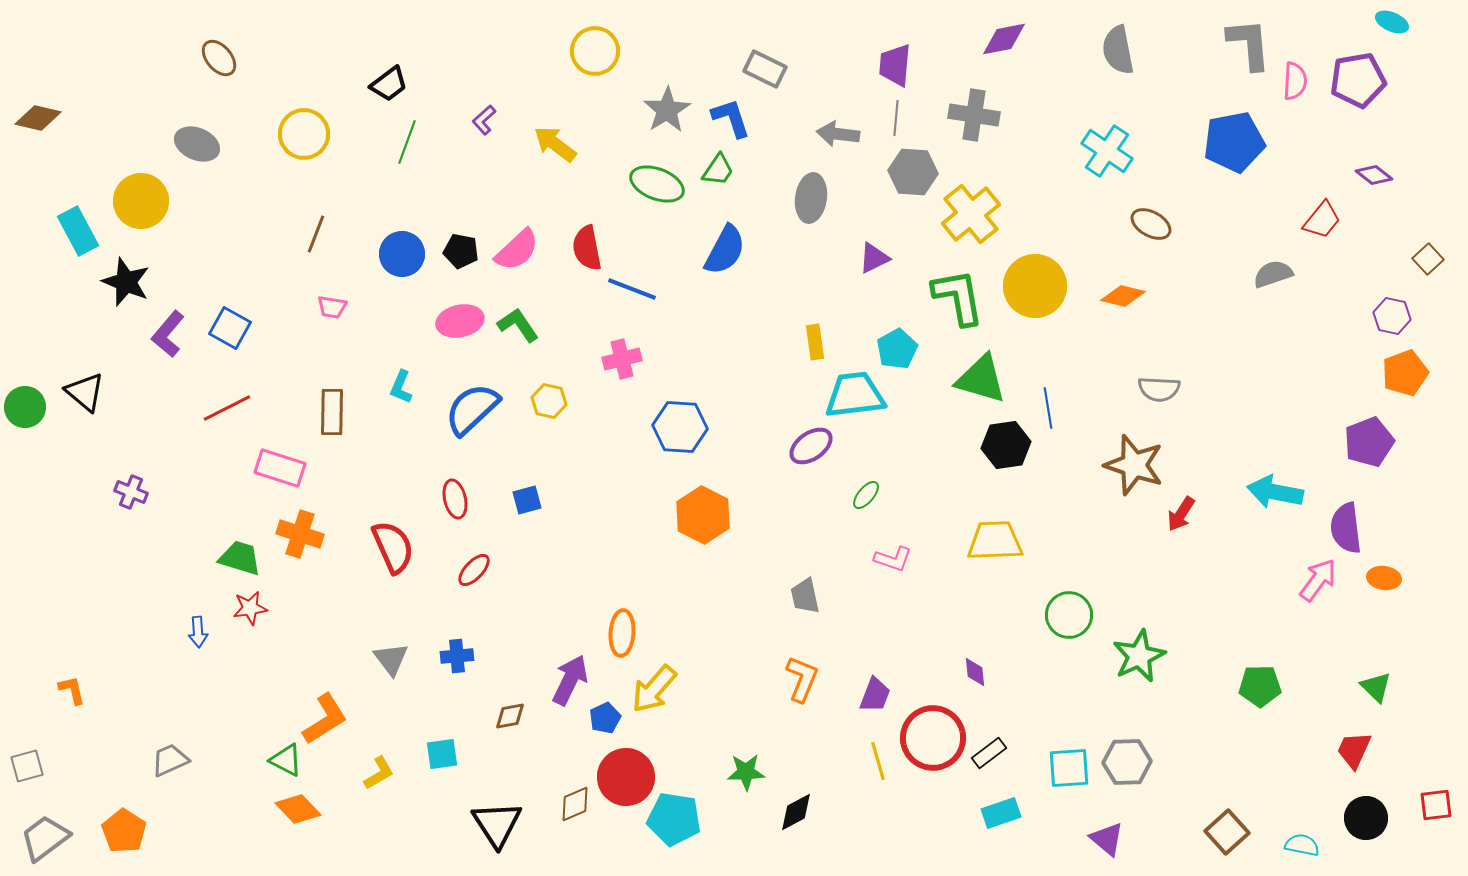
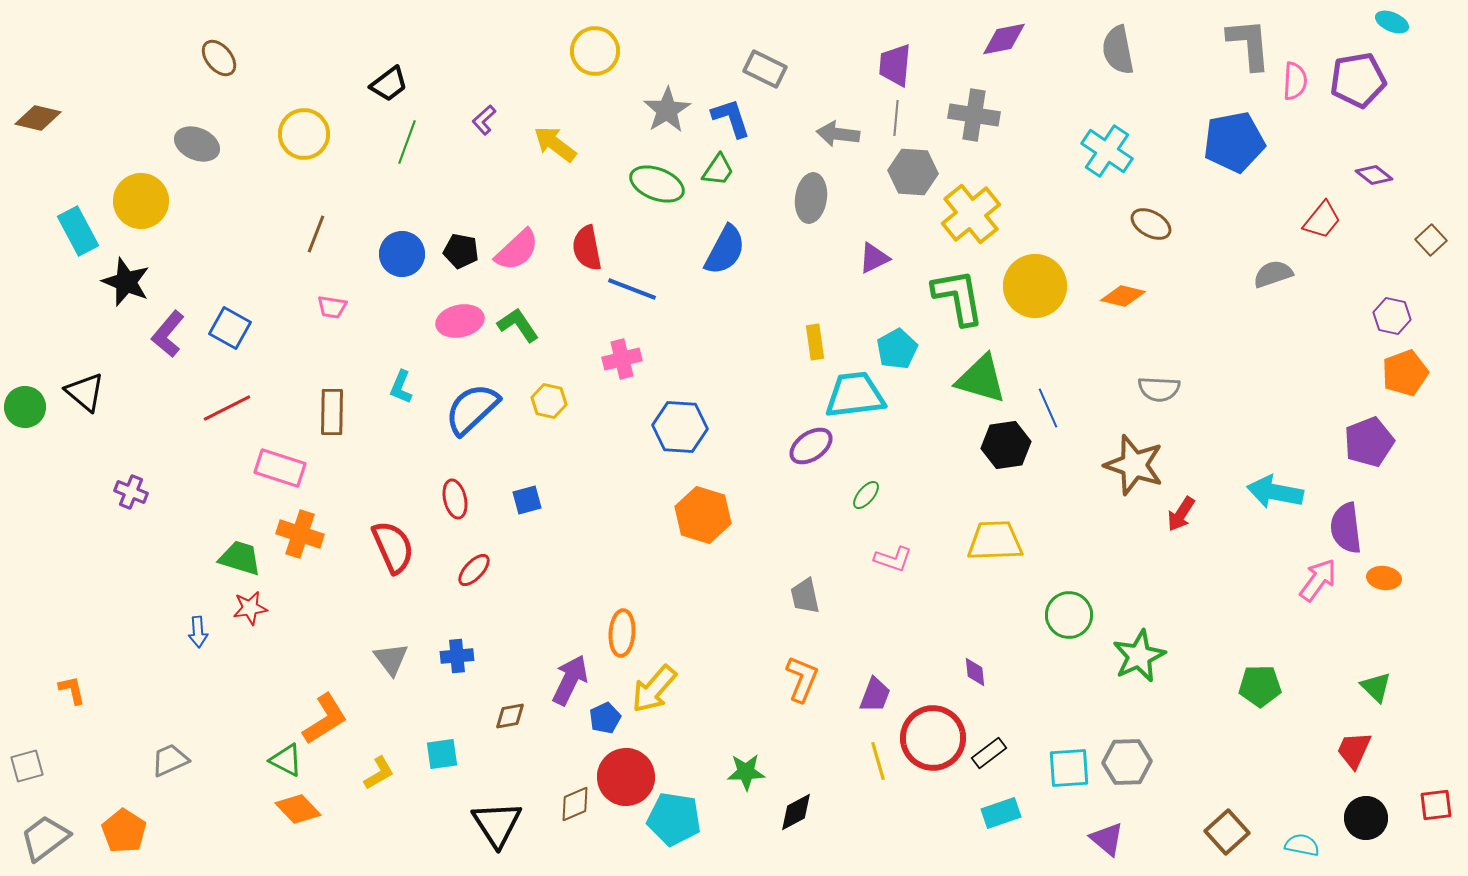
brown square at (1428, 259): moved 3 px right, 19 px up
blue line at (1048, 408): rotated 15 degrees counterclockwise
orange hexagon at (703, 515): rotated 10 degrees counterclockwise
